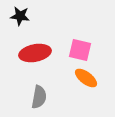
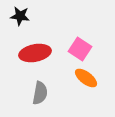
pink square: moved 1 px up; rotated 20 degrees clockwise
gray semicircle: moved 1 px right, 4 px up
